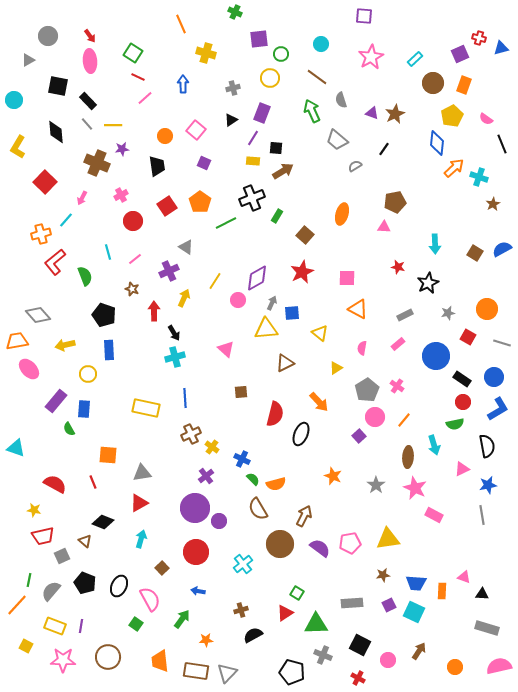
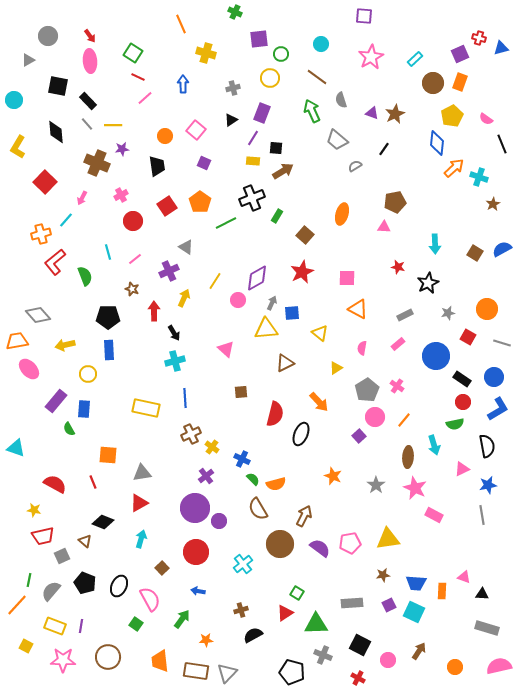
orange rectangle at (464, 85): moved 4 px left, 3 px up
black pentagon at (104, 315): moved 4 px right, 2 px down; rotated 20 degrees counterclockwise
cyan cross at (175, 357): moved 4 px down
